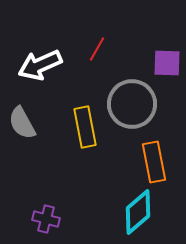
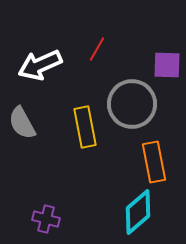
purple square: moved 2 px down
